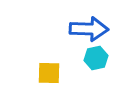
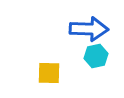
cyan hexagon: moved 2 px up
